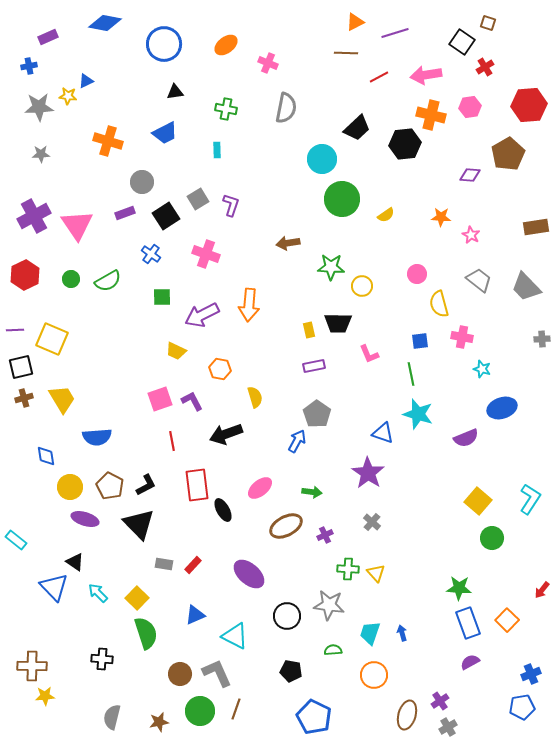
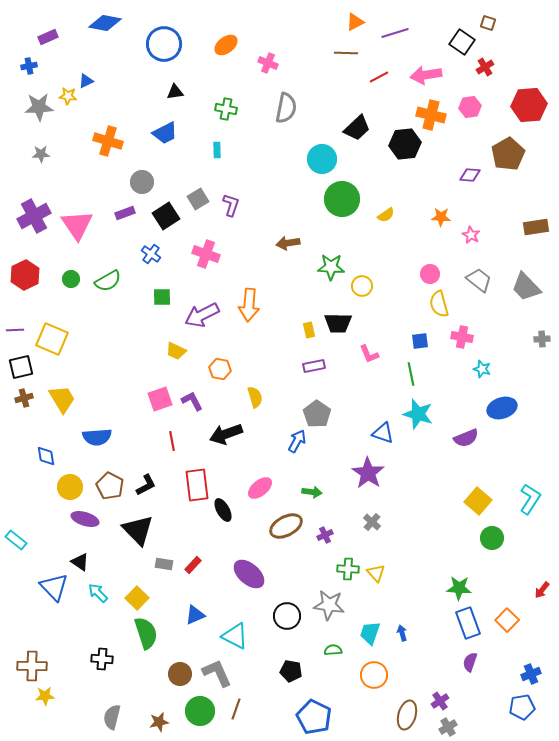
pink circle at (417, 274): moved 13 px right
black triangle at (139, 524): moved 1 px left, 6 px down
black triangle at (75, 562): moved 5 px right
purple semicircle at (470, 662): rotated 42 degrees counterclockwise
